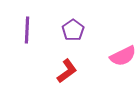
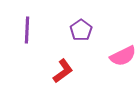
purple pentagon: moved 8 px right
red L-shape: moved 4 px left
